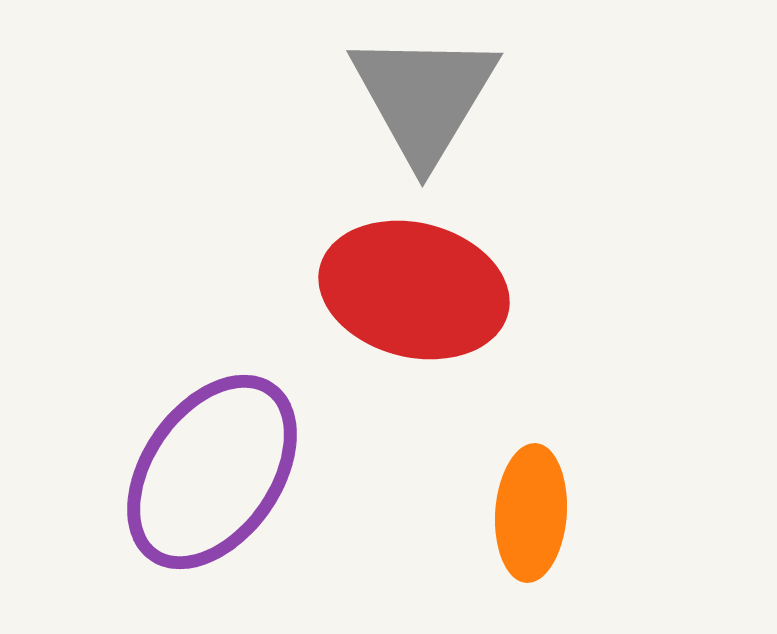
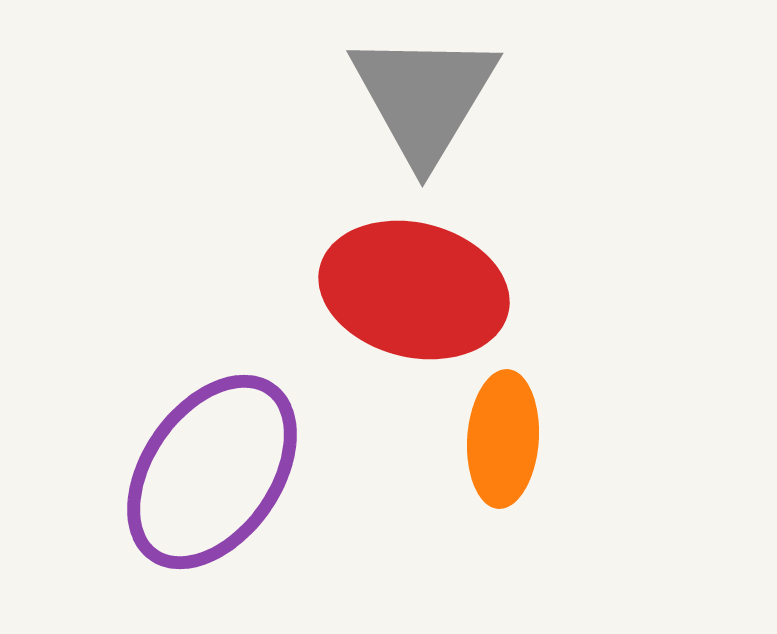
orange ellipse: moved 28 px left, 74 px up
